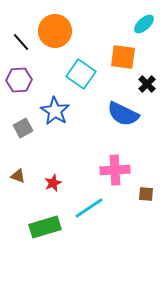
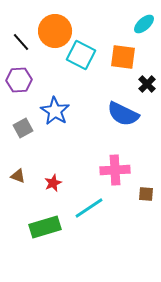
cyan square: moved 19 px up; rotated 8 degrees counterclockwise
